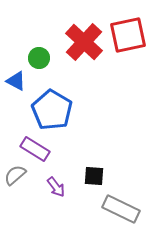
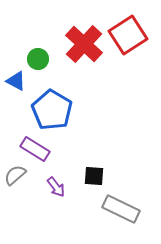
red square: rotated 21 degrees counterclockwise
red cross: moved 2 px down
green circle: moved 1 px left, 1 px down
